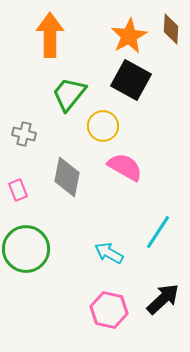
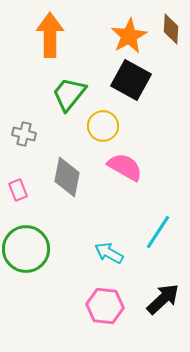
pink hexagon: moved 4 px left, 4 px up; rotated 6 degrees counterclockwise
